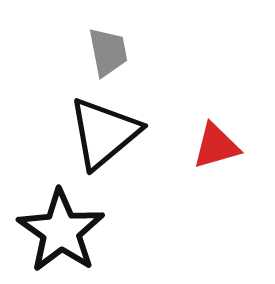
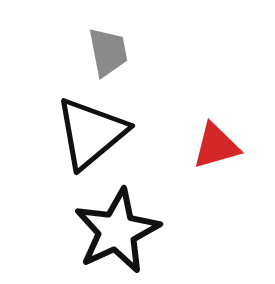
black triangle: moved 13 px left
black star: moved 56 px right; rotated 12 degrees clockwise
